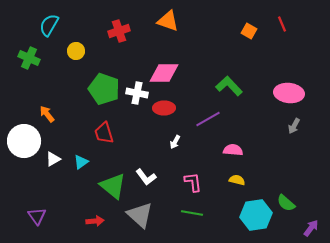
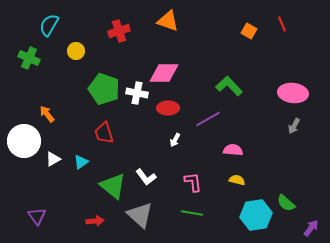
pink ellipse: moved 4 px right
red ellipse: moved 4 px right
white arrow: moved 2 px up
